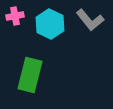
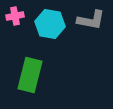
gray L-shape: moved 1 px right; rotated 40 degrees counterclockwise
cyan hexagon: rotated 16 degrees counterclockwise
